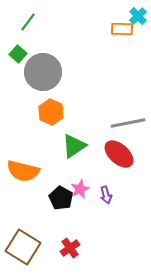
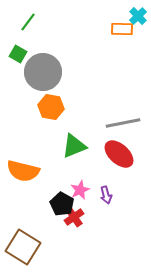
green square: rotated 12 degrees counterclockwise
orange hexagon: moved 5 px up; rotated 15 degrees counterclockwise
gray line: moved 5 px left
green triangle: rotated 12 degrees clockwise
pink star: moved 1 px down
black pentagon: moved 1 px right, 6 px down
red cross: moved 4 px right, 31 px up
